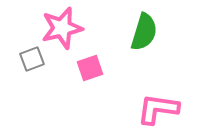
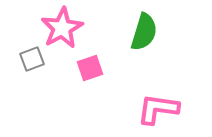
pink star: rotated 15 degrees counterclockwise
